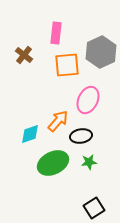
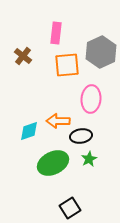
brown cross: moved 1 px left, 1 px down
pink ellipse: moved 3 px right, 1 px up; rotated 20 degrees counterclockwise
orange arrow: rotated 130 degrees counterclockwise
cyan diamond: moved 1 px left, 3 px up
green star: moved 3 px up; rotated 21 degrees counterclockwise
black square: moved 24 px left
